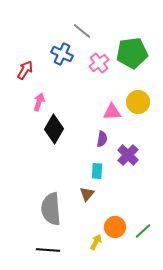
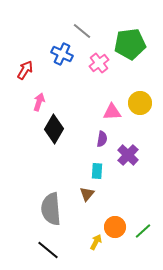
green pentagon: moved 2 px left, 9 px up
yellow circle: moved 2 px right, 1 px down
black line: rotated 35 degrees clockwise
